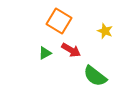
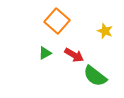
orange square: moved 2 px left; rotated 10 degrees clockwise
red arrow: moved 3 px right, 5 px down
